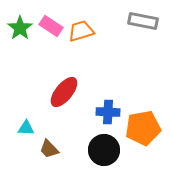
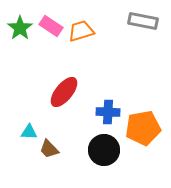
cyan triangle: moved 3 px right, 4 px down
